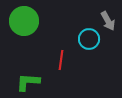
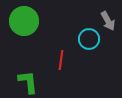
green L-shape: rotated 80 degrees clockwise
